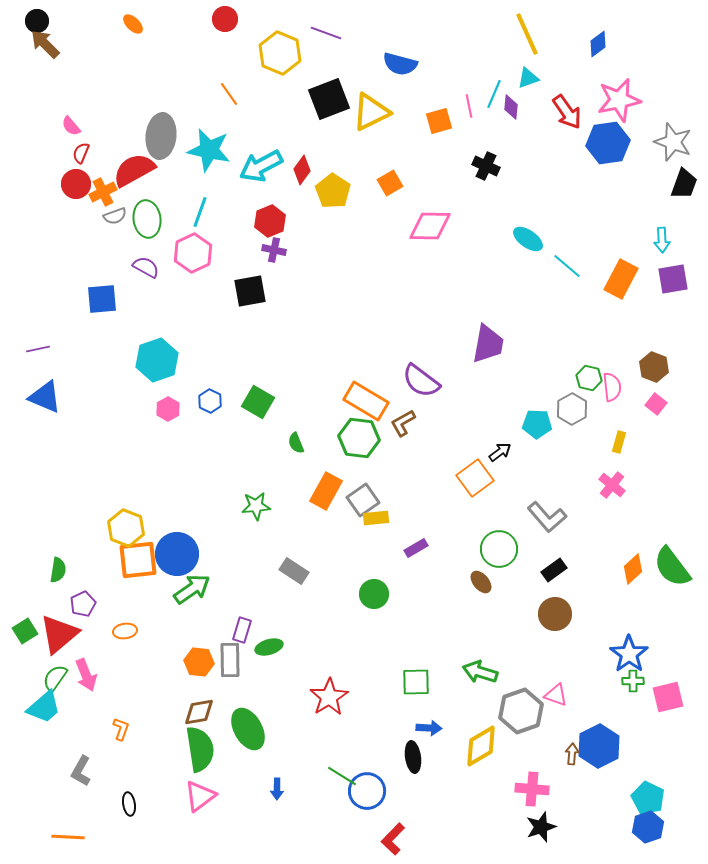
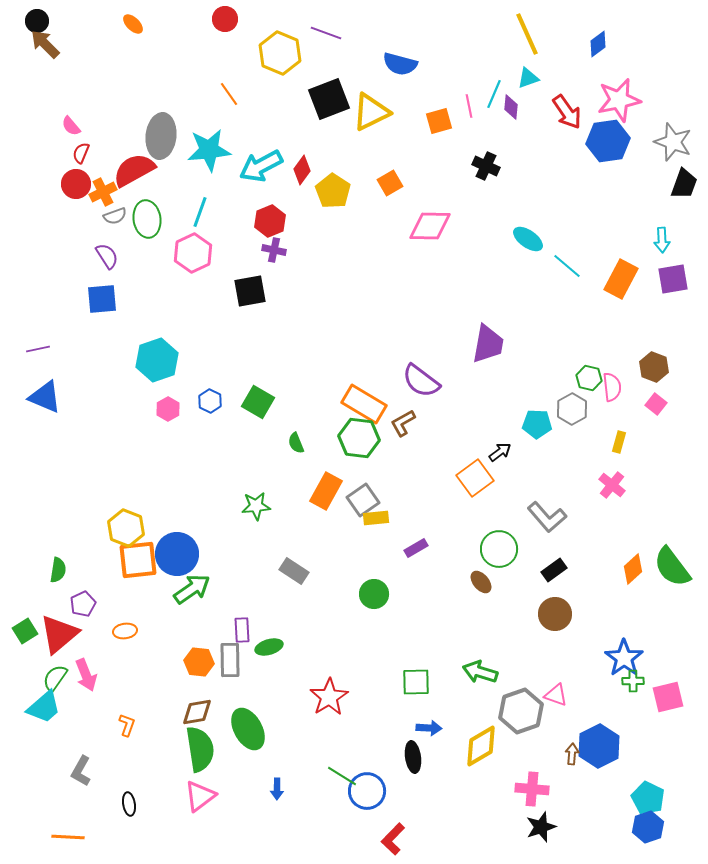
blue hexagon at (608, 143): moved 2 px up
cyan star at (209, 150): rotated 18 degrees counterclockwise
purple semicircle at (146, 267): moved 39 px left, 11 px up; rotated 28 degrees clockwise
orange rectangle at (366, 401): moved 2 px left, 3 px down
purple rectangle at (242, 630): rotated 20 degrees counterclockwise
blue star at (629, 654): moved 5 px left, 4 px down
brown diamond at (199, 712): moved 2 px left
orange L-shape at (121, 729): moved 6 px right, 4 px up
